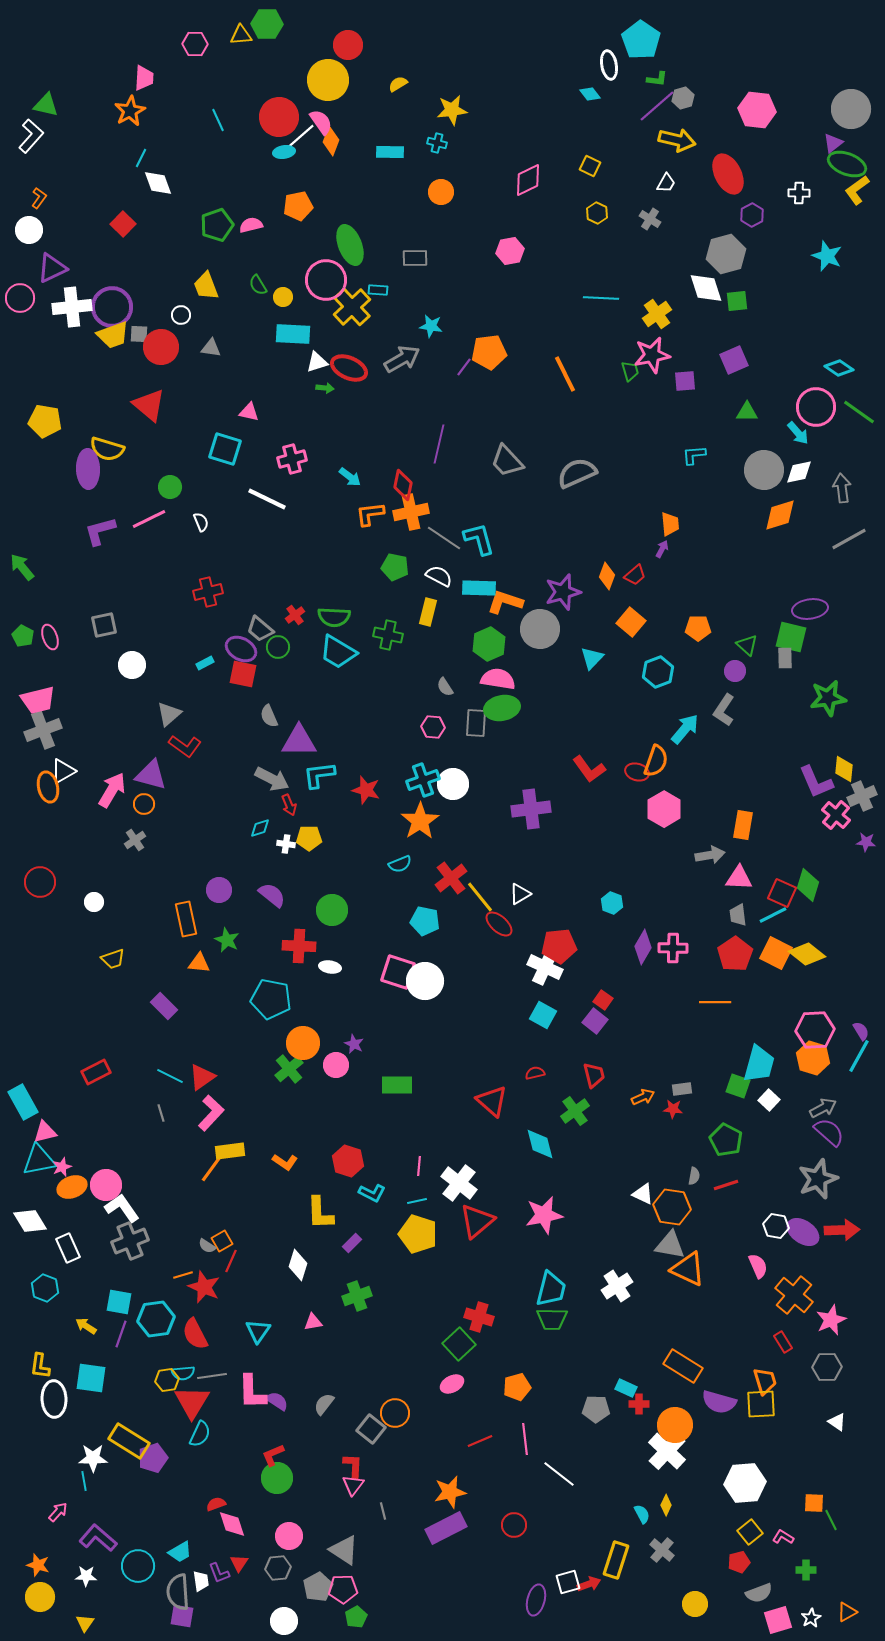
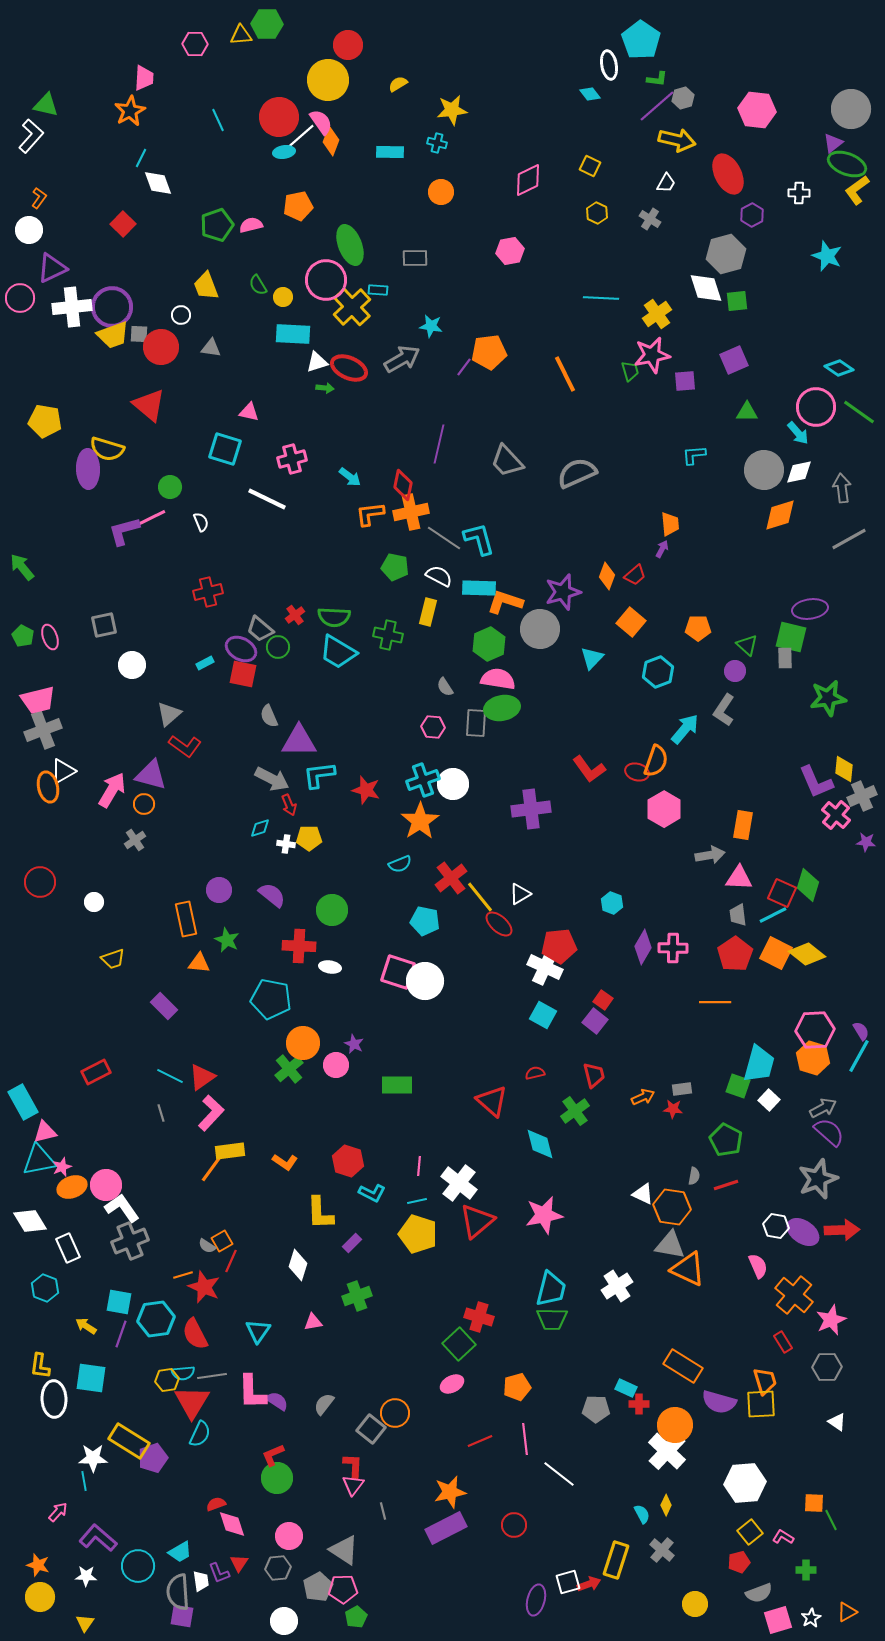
purple L-shape at (100, 531): moved 24 px right
